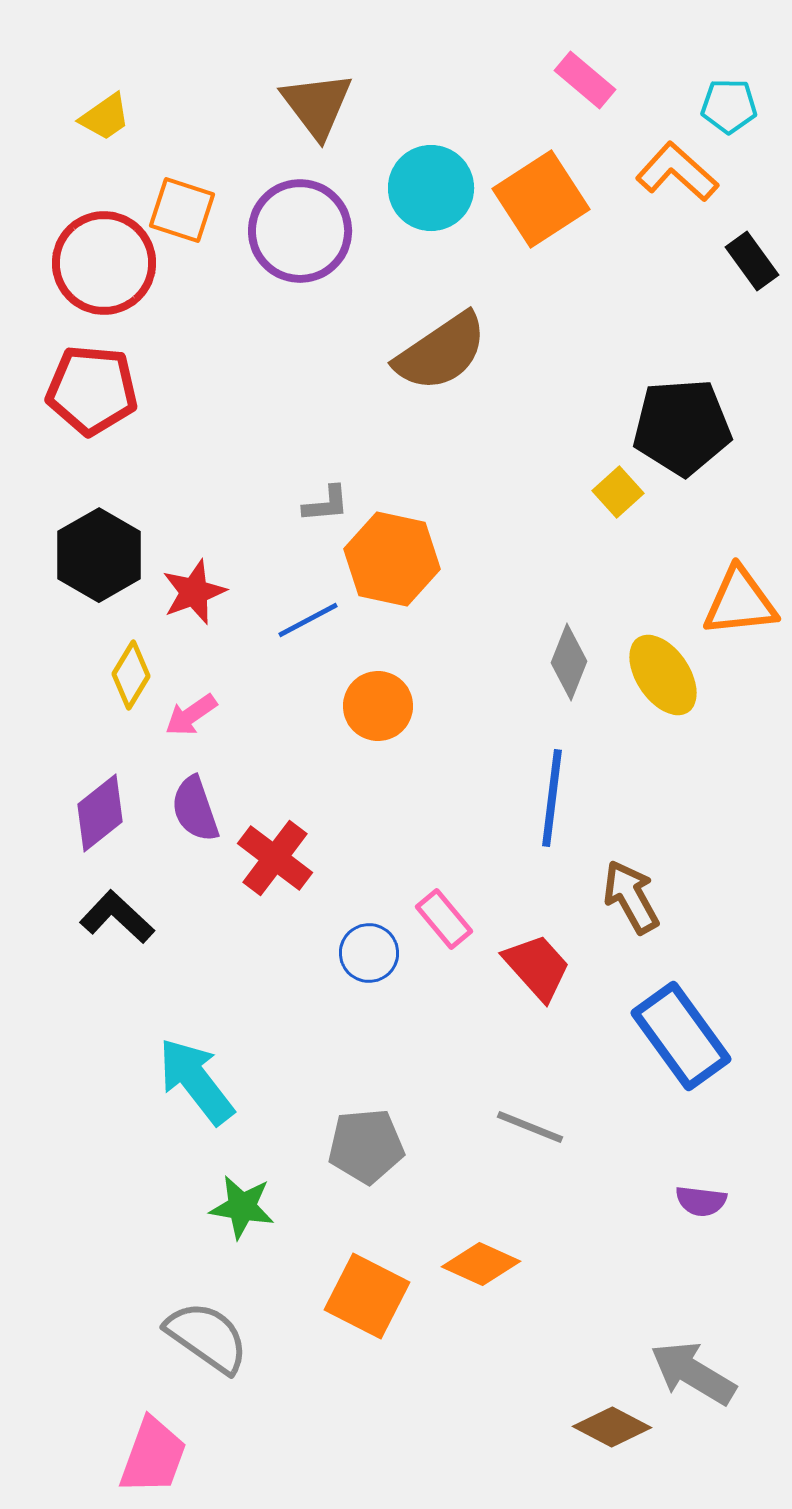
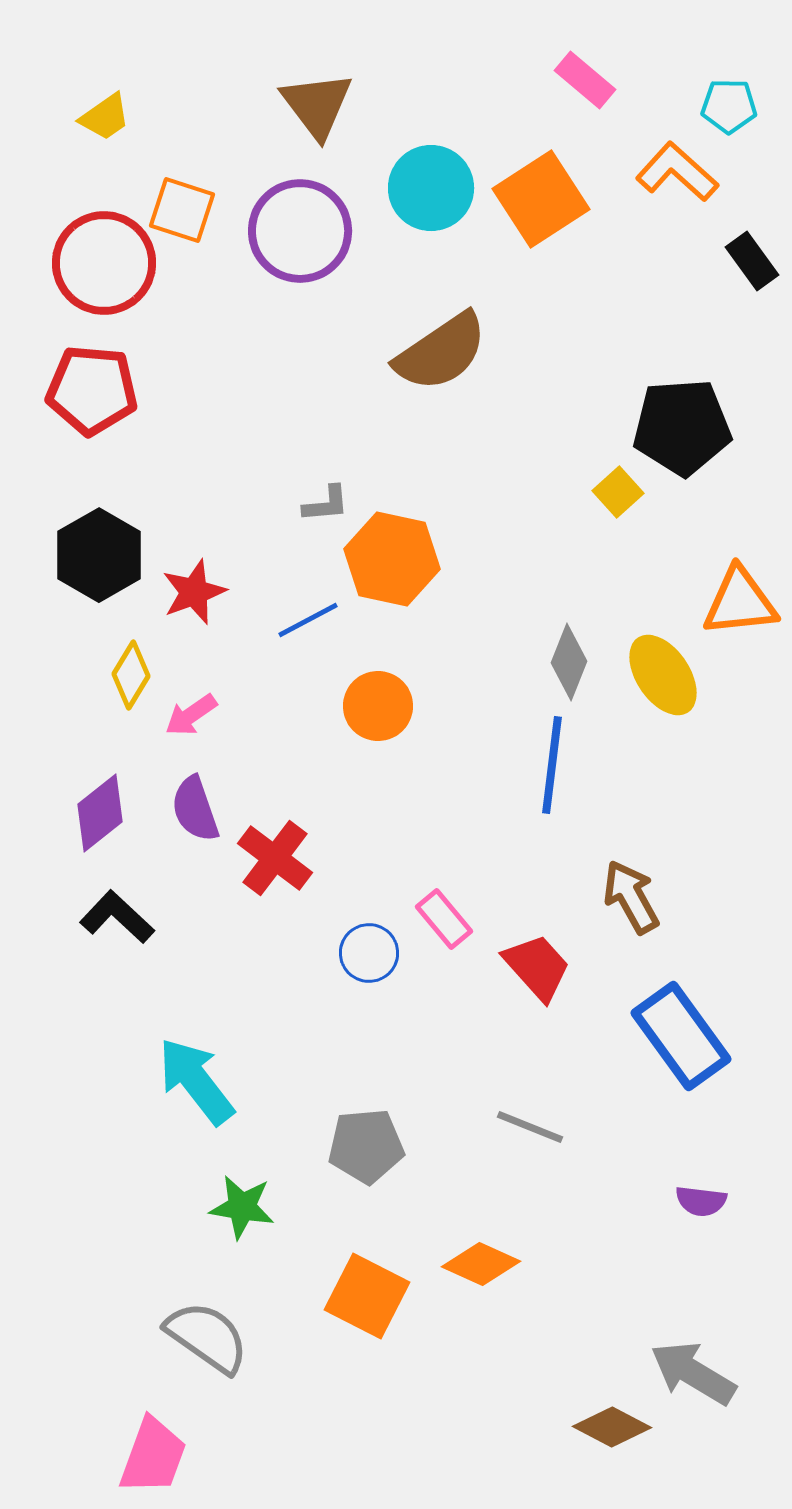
blue line at (552, 798): moved 33 px up
